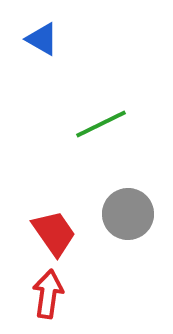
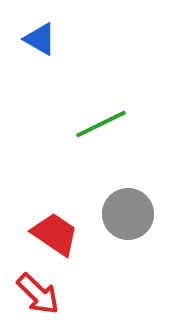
blue triangle: moved 2 px left
red trapezoid: moved 1 px right, 1 px down; rotated 21 degrees counterclockwise
red arrow: moved 10 px left; rotated 126 degrees clockwise
